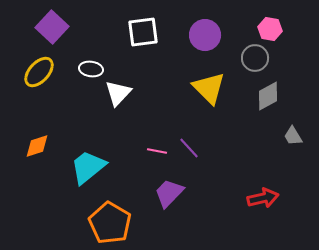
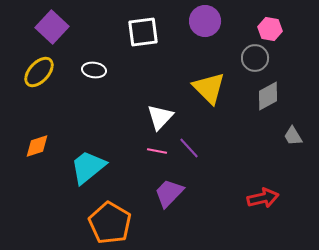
purple circle: moved 14 px up
white ellipse: moved 3 px right, 1 px down
white triangle: moved 42 px right, 24 px down
